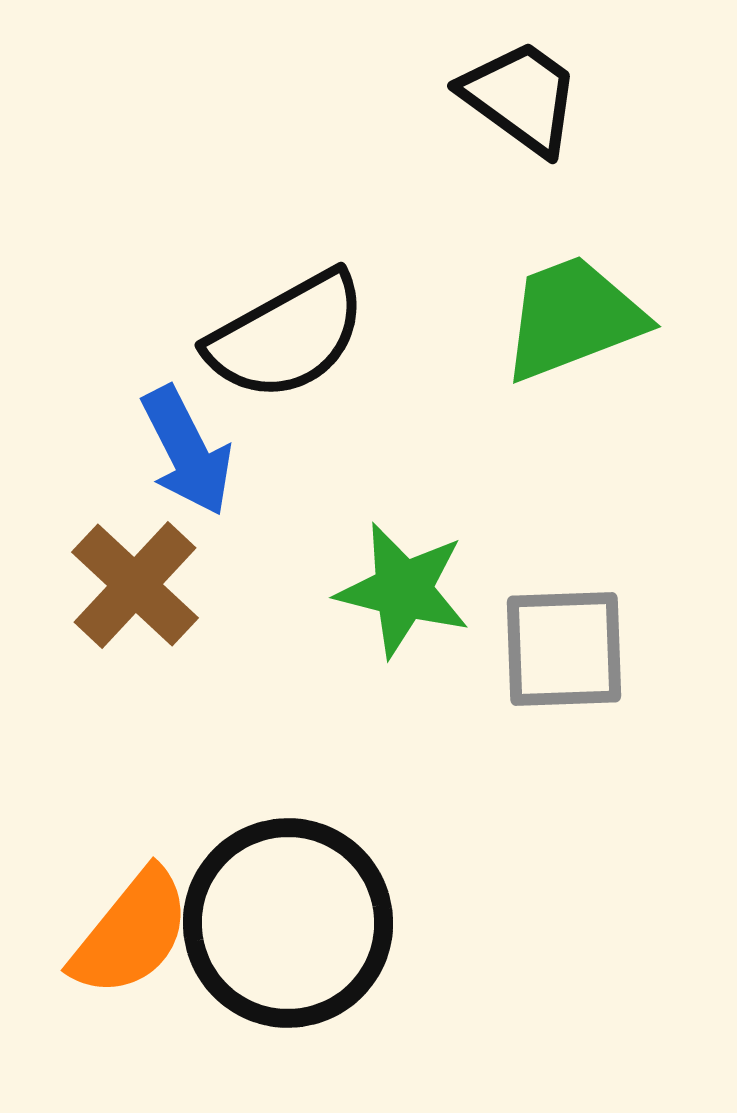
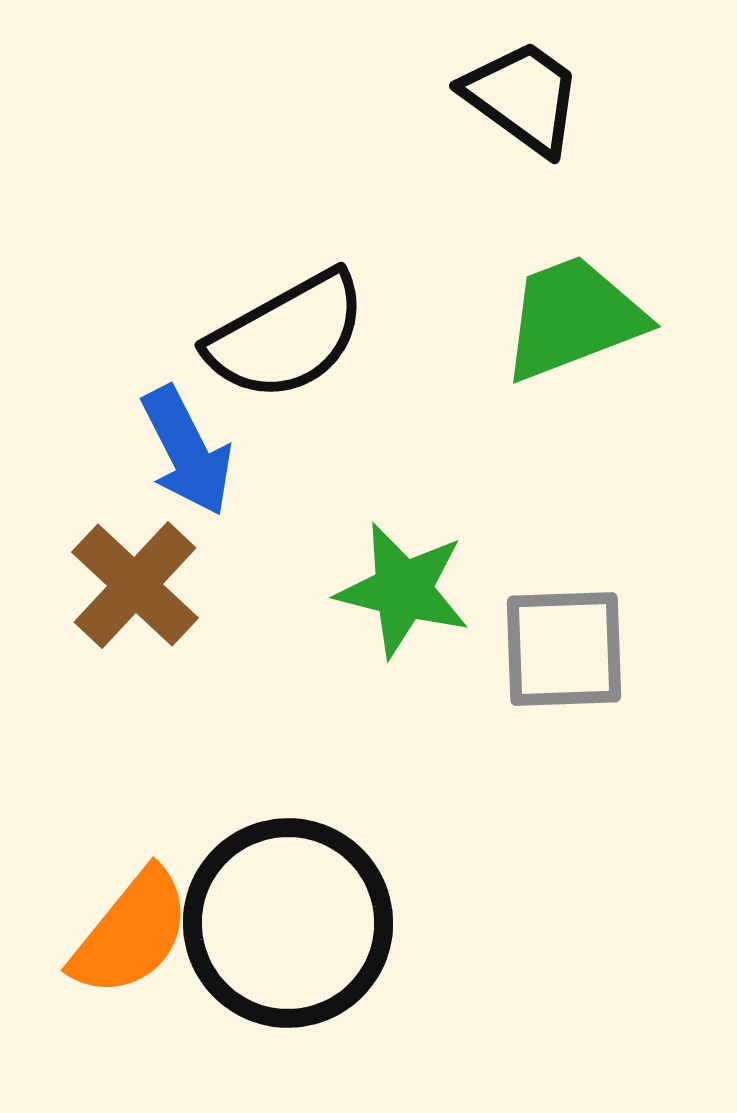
black trapezoid: moved 2 px right
